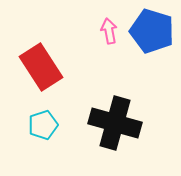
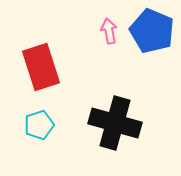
blue pentagon: rotated 6 degrees clockwise
red rectangle: rotated 15 degrees clockwise
cyan pentagon: moved 4 px left
